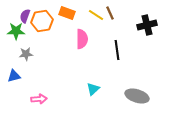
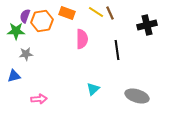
yellow line: moved 3 px up
